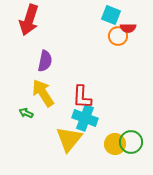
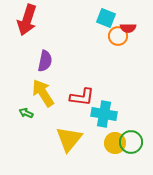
cyan square: moved 5 px left, 3 px down
red arrow: moved 2 px left
red L-shape: rotated 85 degrees counterclockwise
cyan cross: moved 19 px right, 4 px up; rotated 10 degrees counterclockwise
yellow circle: moved 1 px up
